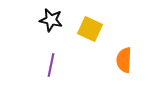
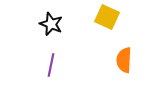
black star: moved 4 px down; rotated 10 degrees clockwise
yellow square: moved 17 px right, 12 px up
